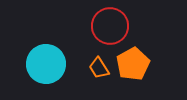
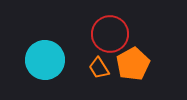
red circle: moved 8 px down
cyan circle: moved 1 px left, 4 px up
